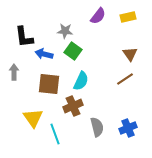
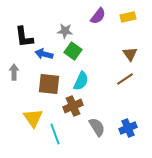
gray semicircle: rotated 18 degrees counterclockwise
